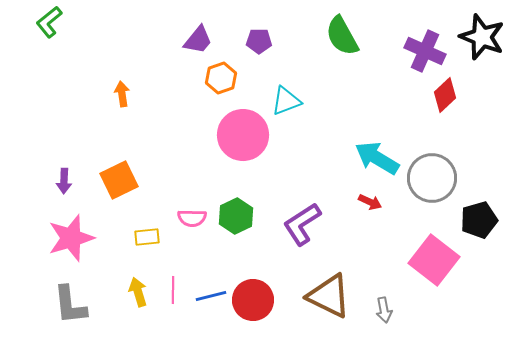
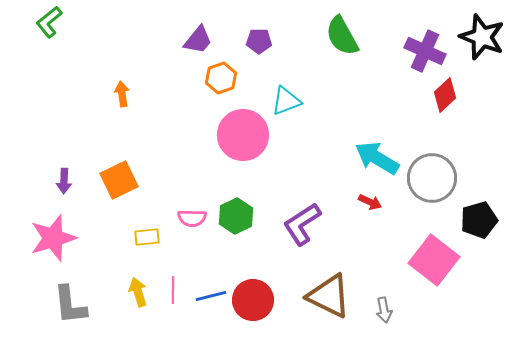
pink star: moved 18 px left
